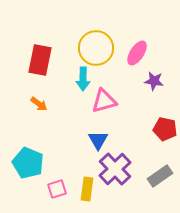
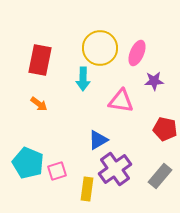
yellow circle: moved 4 px right
pink ellipse: rotated 10 degrees counterclockwise
purple star: rotated 12 degrees counterclockwise
pink triangle: moved 17 px right; rotated 24 degrees clockwise
blue triangle: rotated 30 degrees clockwise
purple cross: rotated 8 degrees clockwise
gray rectangle: rotated 15 degrees counterclockwise
pink square: moved 18 px up
